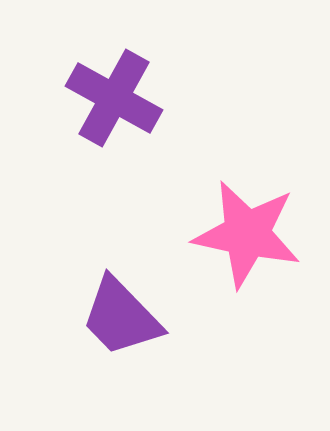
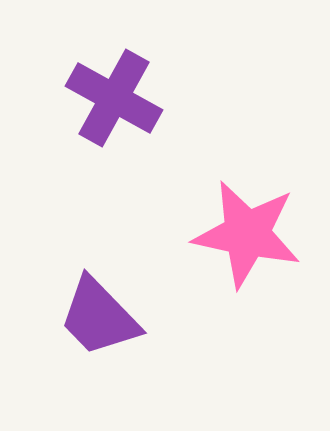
purple trapezoid: moved 22 px left
